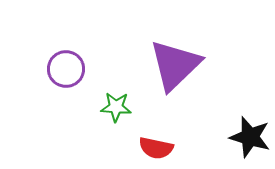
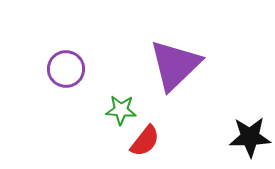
green star: moved 5 px right, 3 px down
black star: rotated 18 degrees counterclockwise
red semicircle: moved 11 px left, 7 px up; rotated 64 degrees counterclockwise
